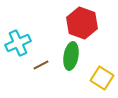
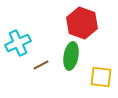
yellow square: moved 1 px left, 1 px up; rotated 25 degrees counterclockwise
